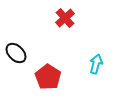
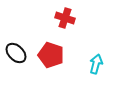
red cross: rotated 30 degrees counterclockwise
red pentagon: moved 3 px right, 22 px up; rotated 15 degrees counterclockwise
